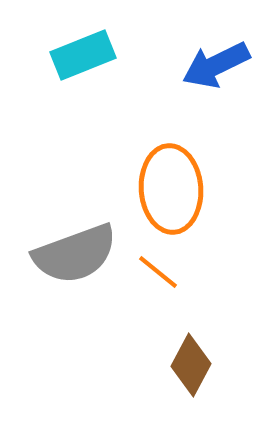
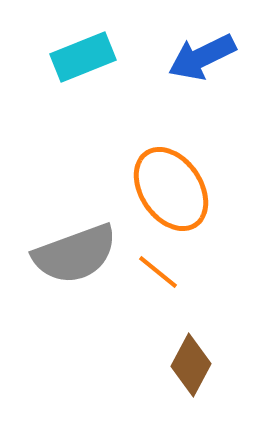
cyan rectangle: moved 2 px down
blue arrow: moved 14 px left, 8 px up
orange ellipse: rotated 30 degrees counterclockwise
